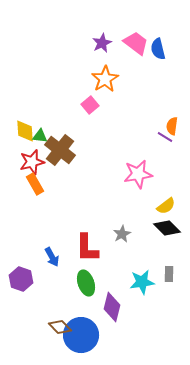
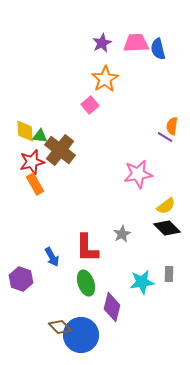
pink trapezoid: rotated 40 degrees counterclockwise
